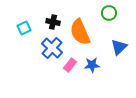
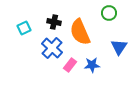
black cross: moved 1 px right
blue triangle: rotated 12 degrees counterclockwise
